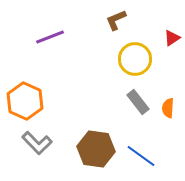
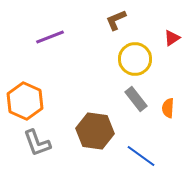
gray rectangle: moved 2 px left, 3 px up
gray L-shape: rotated 24 degrees clockwise
brown hexagon: moved 1 px left, 18 px up
